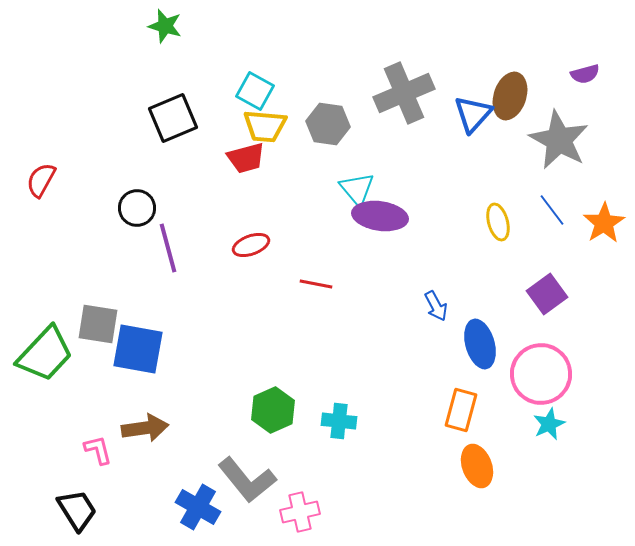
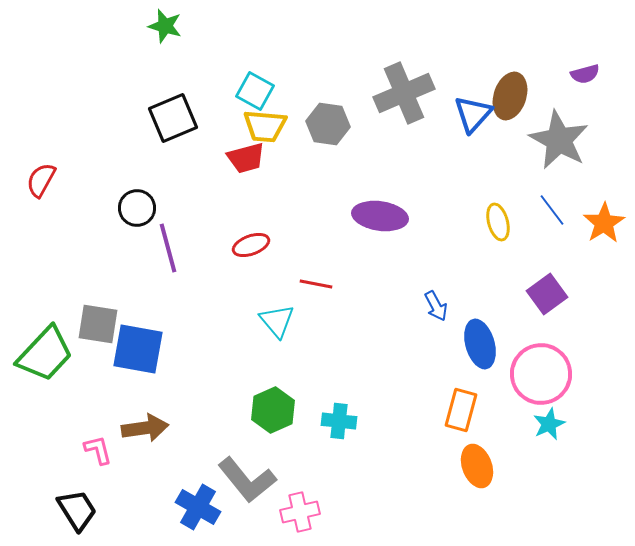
cyan triangle: moved 80 px left, 132 px down
